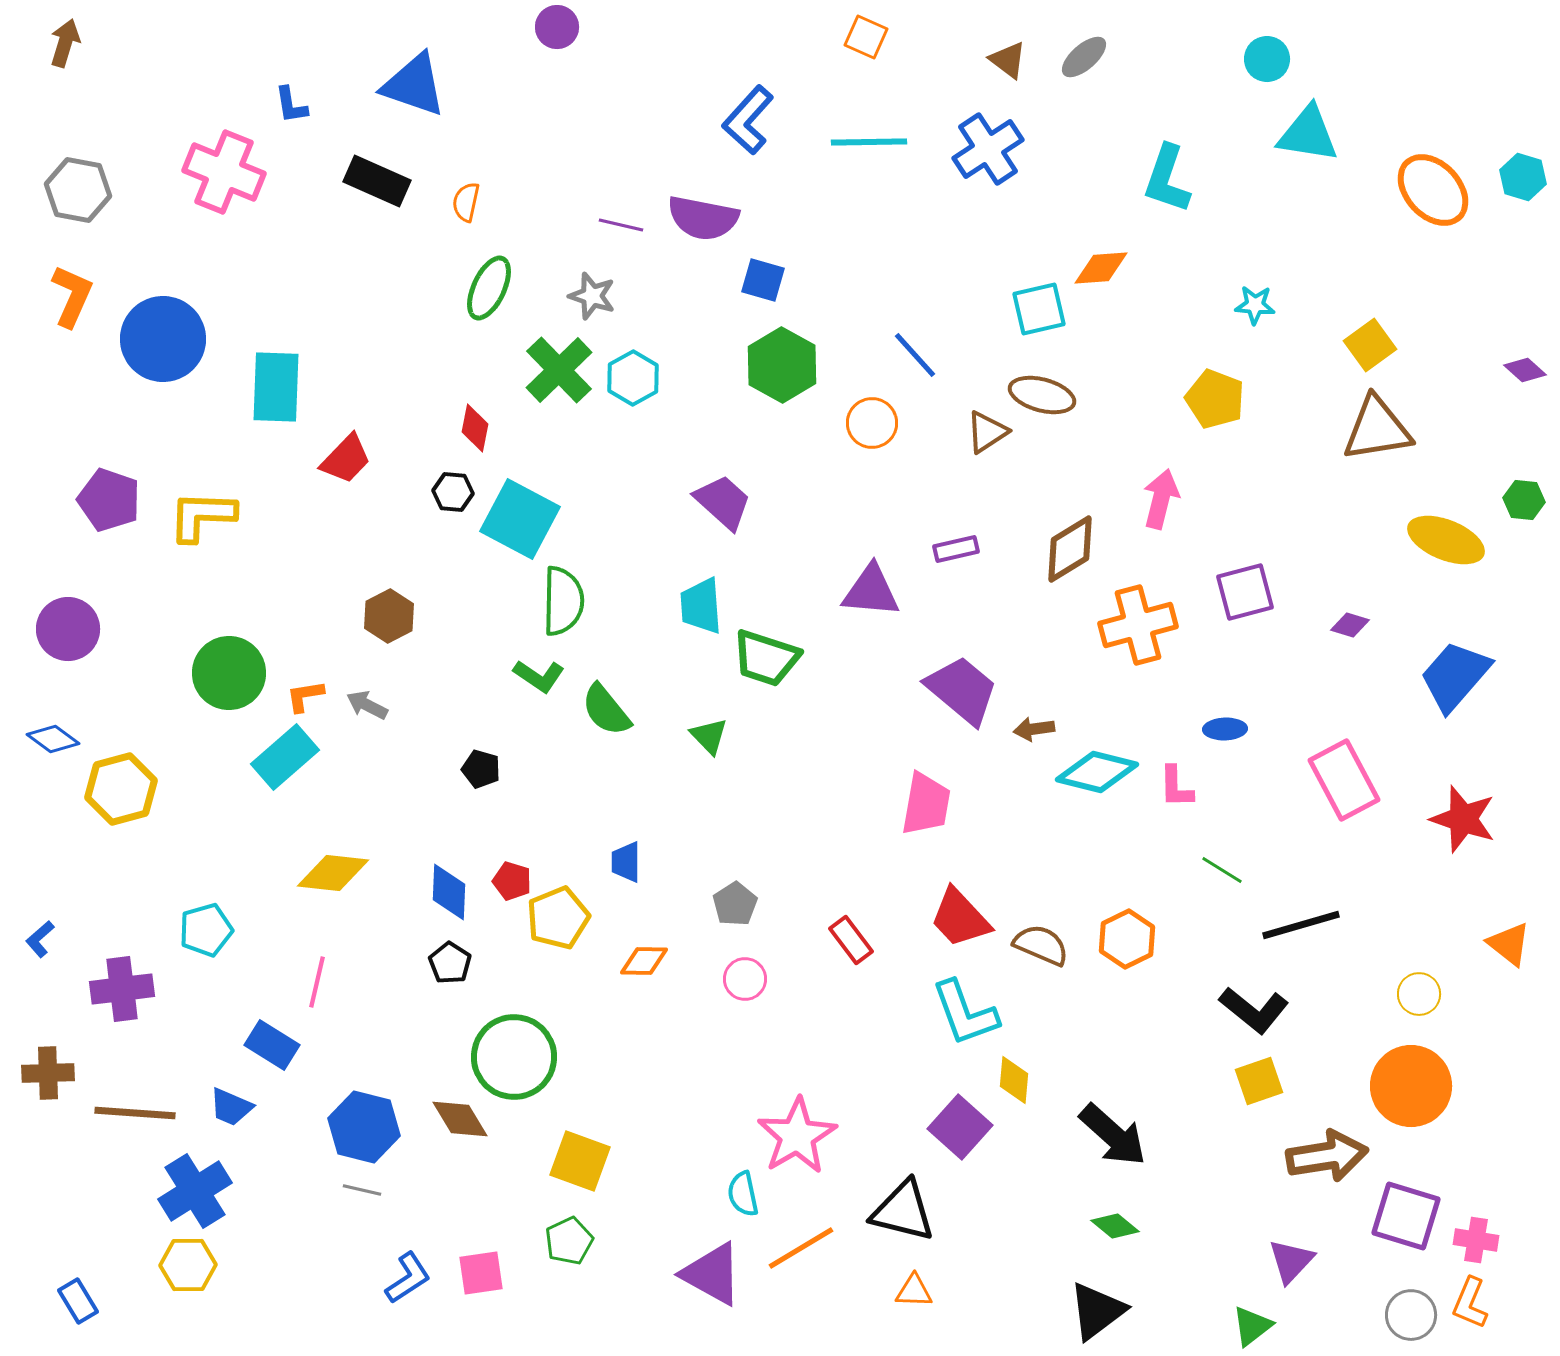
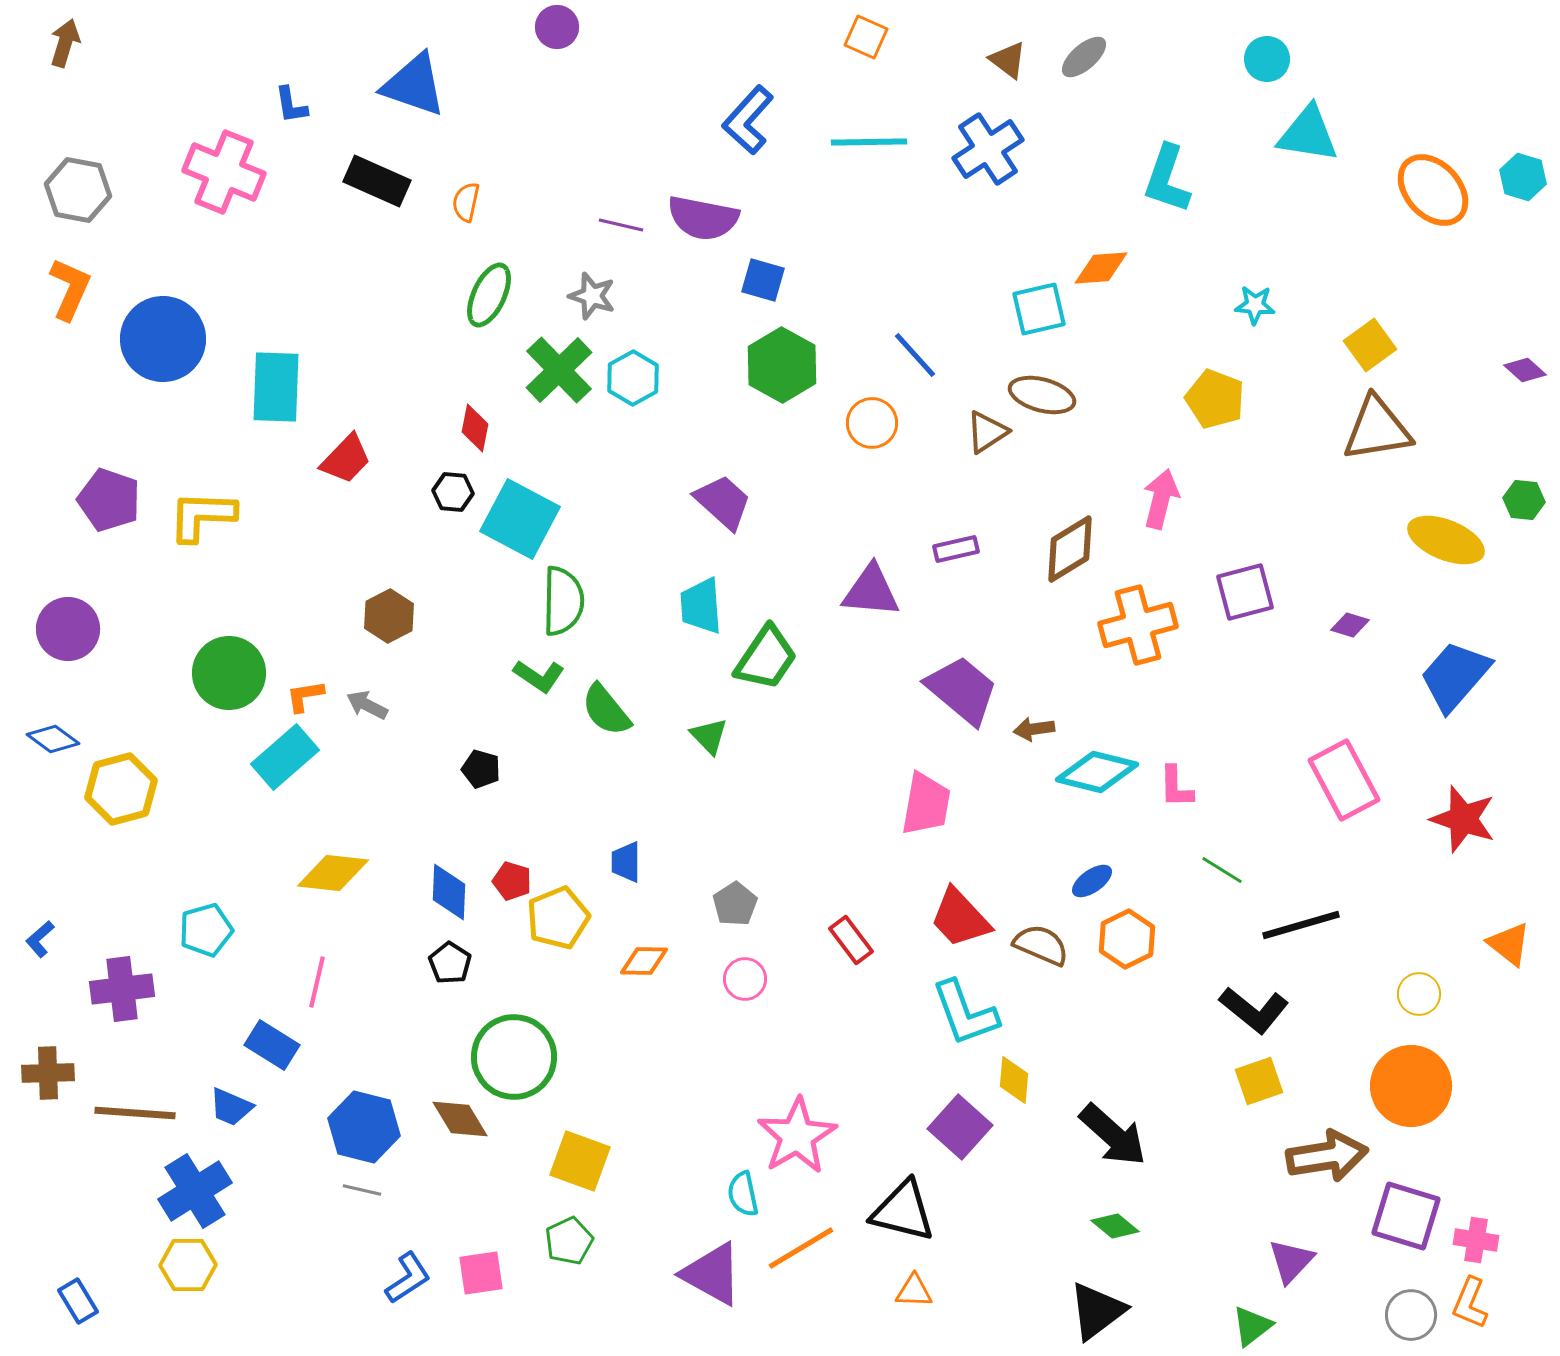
green ellipse at (489, 288): moved 7 px down
orange L-shape at (72, 296): moved 2 px left, 7 px up
green trapezoid at (766, 658): rotated 74 degrees counterclockwise
blue ellipse at (1225, 729): moved 133 px left, 152 px down; rotated 33 degrees counterclockwise
